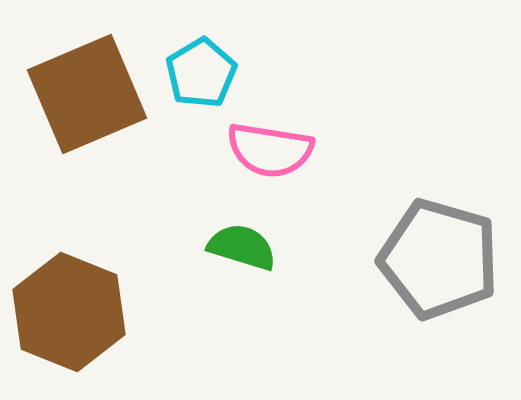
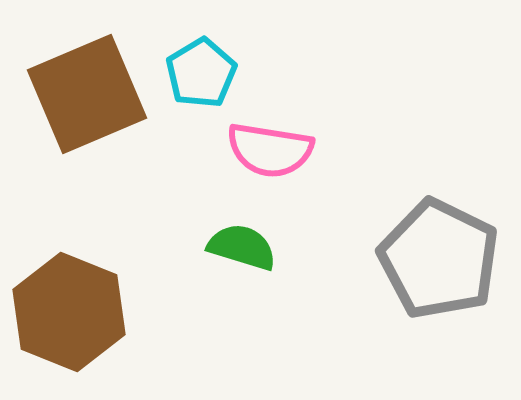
gray pentagon: rotated 10 degrees clockwise
